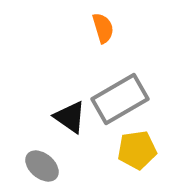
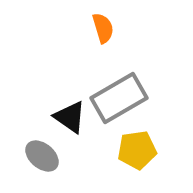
gray rectangle: moved 1 px left, 1 px up
gray ellipse: moved 10 px up
